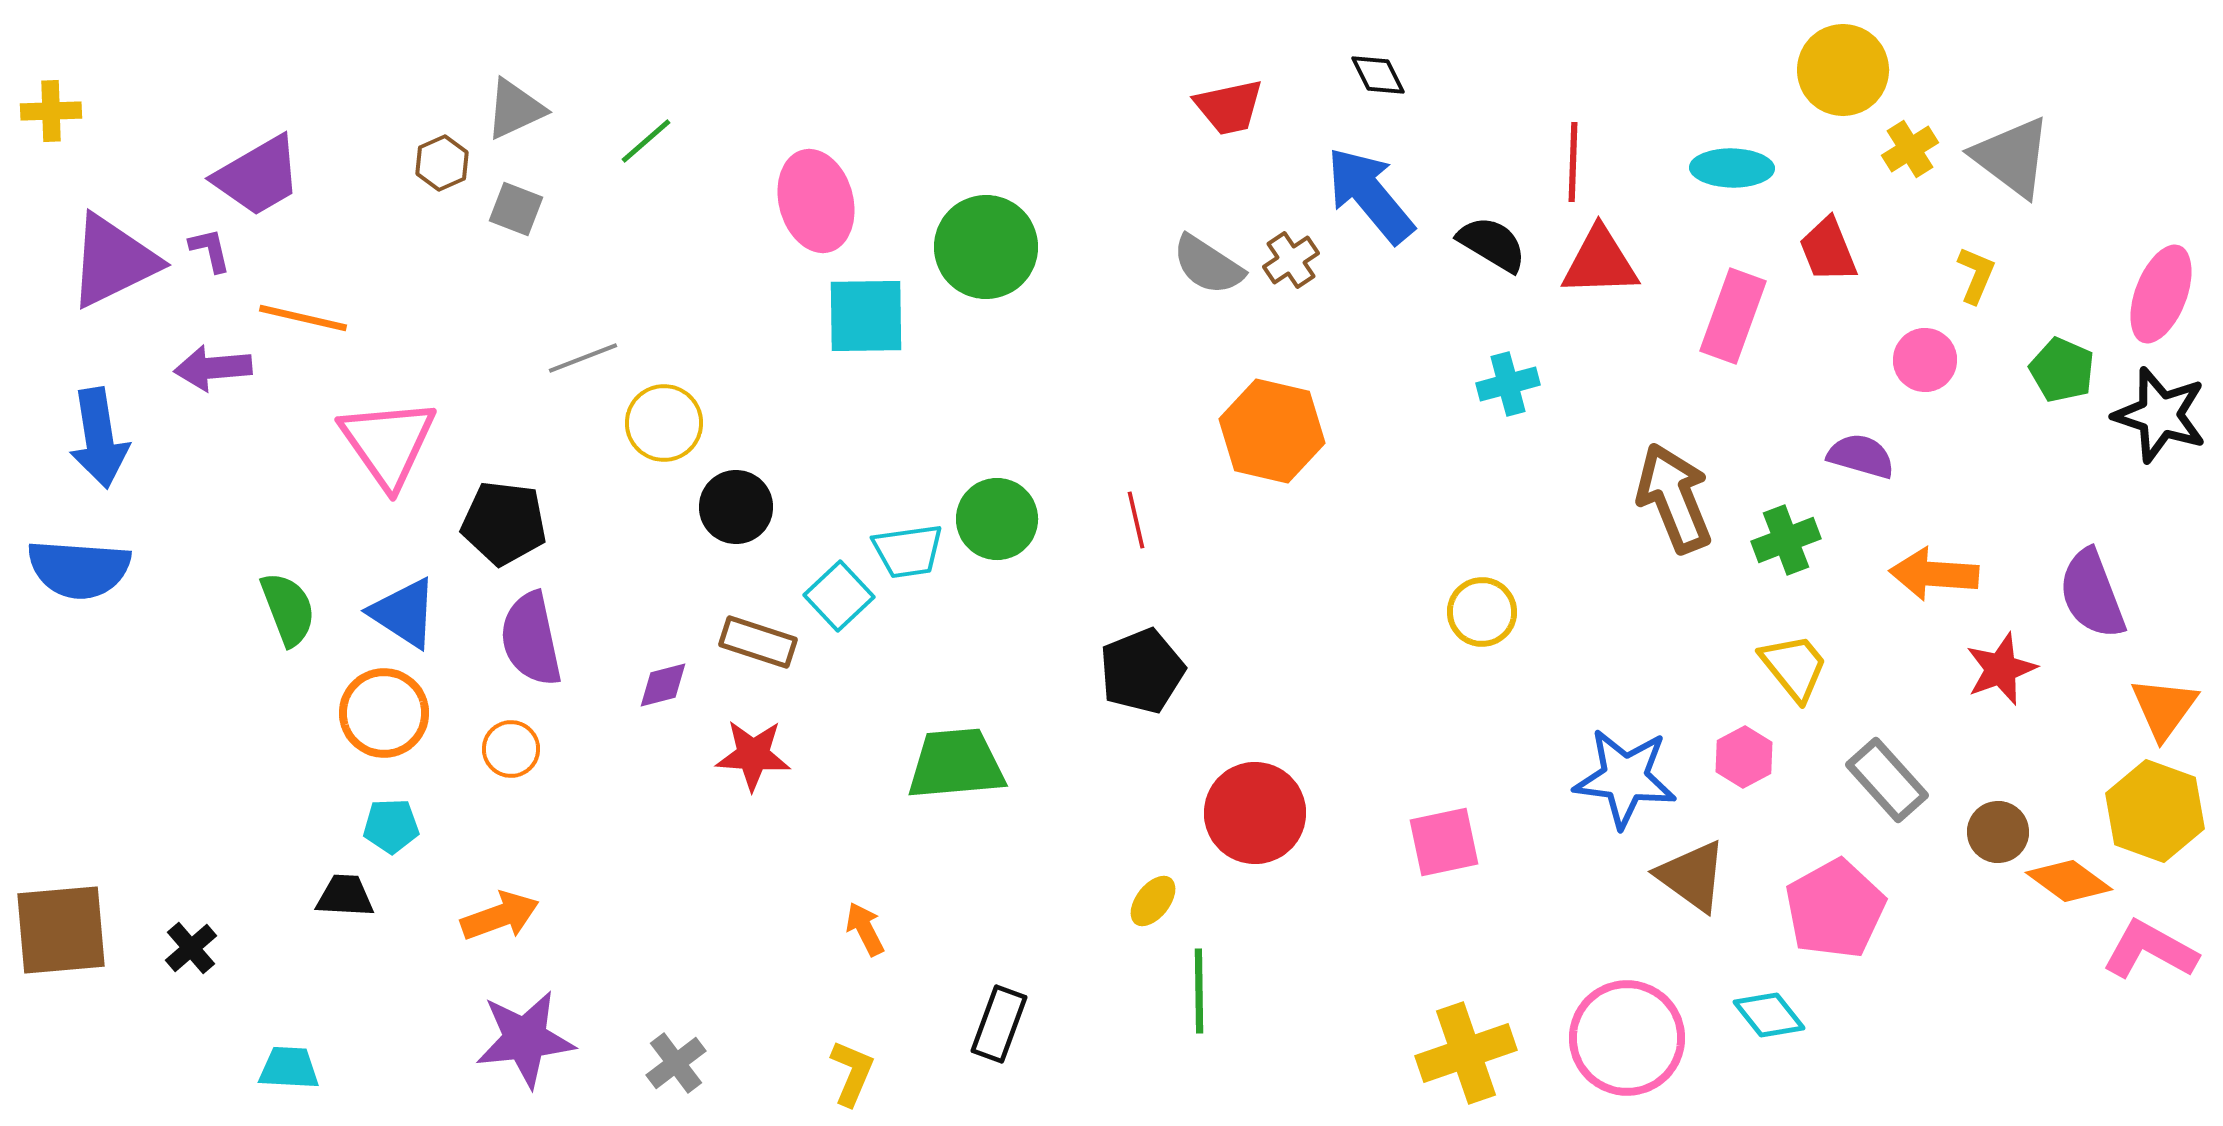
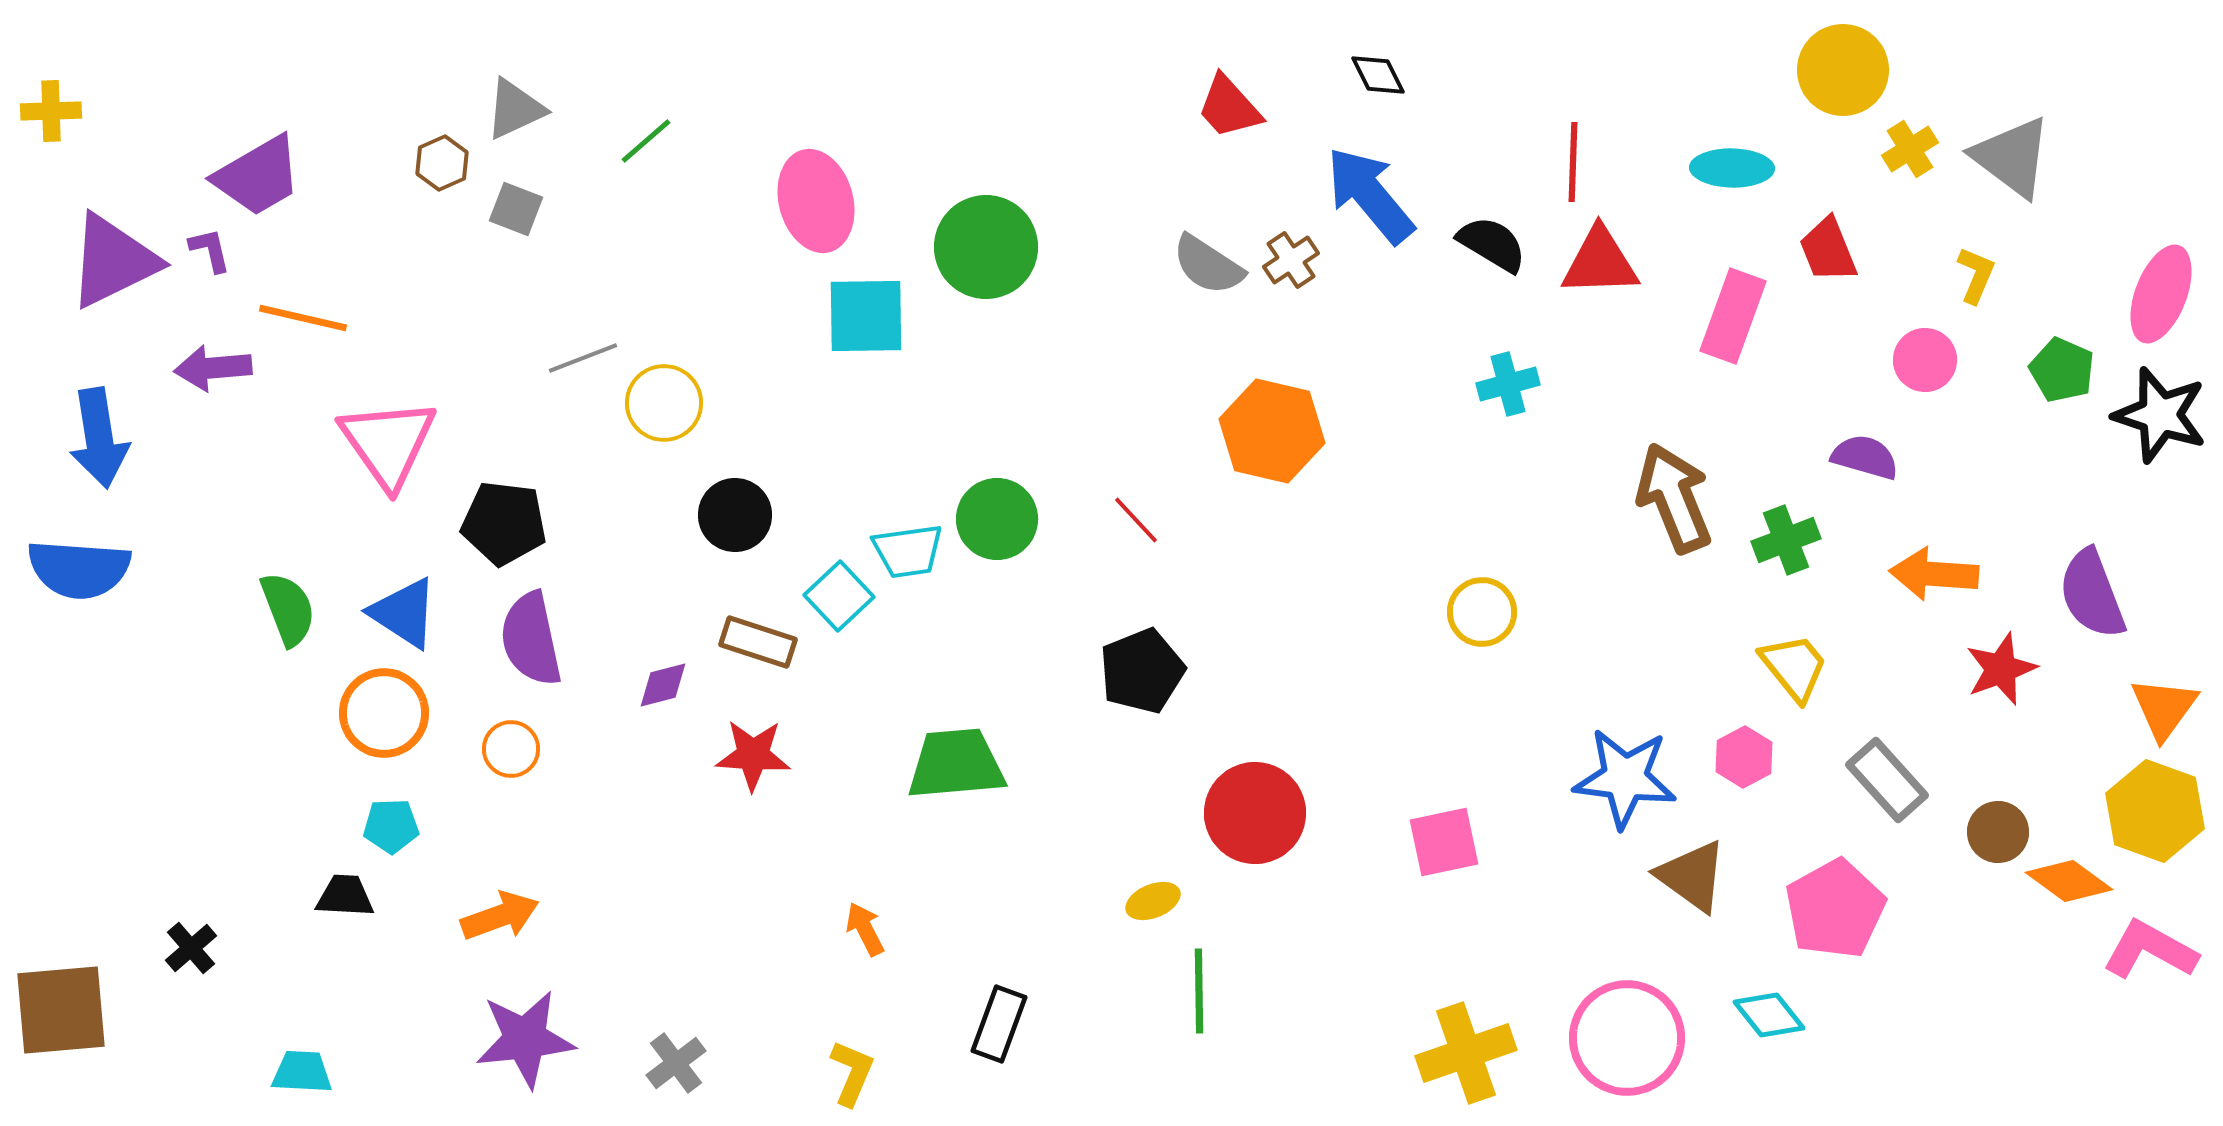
red trapezoid at (1229, 107): rotated 60 degrees clockwise
yellow circle at (664, 423): moved 20 px up
purple semicircle at (1861, 456): moved 4 px right, 1 px down
black circle at (736, 507): moved 1 px left, 8 px down
red line at (1136, 520): rotated 30 degrees counterclockwise
yellow ellipse at (1153, 901): rotated 30 degrees clockwise
brown square at (61, 930): moved 80 px down
cyan trapezoid at (289, 1068): moved 13 px right, 4 px down
